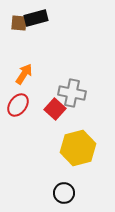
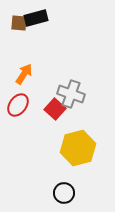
gray cross: moved 1 px left, 1 px down; rotated 8 degrees clockwise
